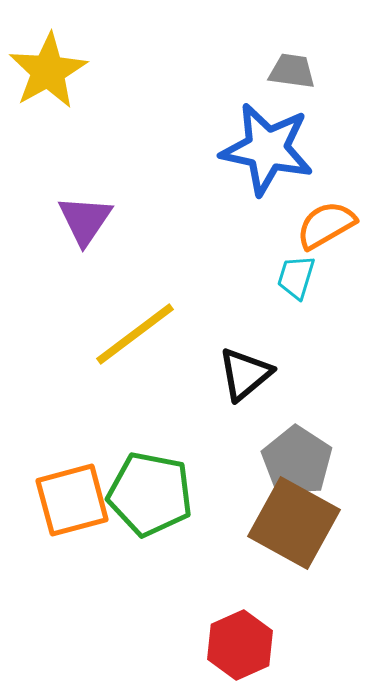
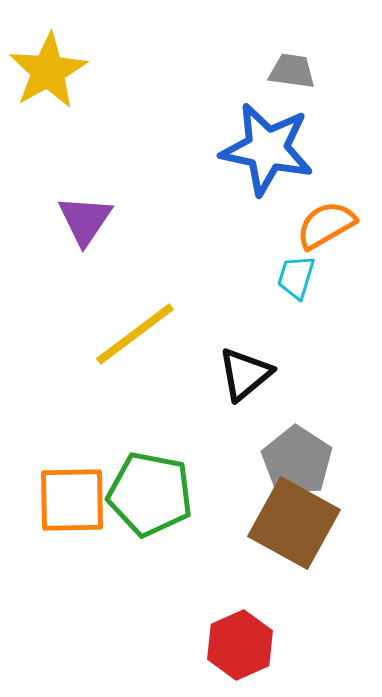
orange square: rotated 14 degrees clockwise
